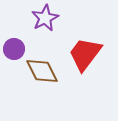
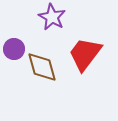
purple star: moved 7 px right, 1 px up; rotated 16 degrees counterclockwise
brown diamond: moved 4 px up; rotated 12 degrees clockwise
